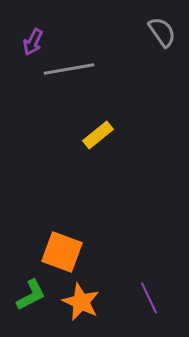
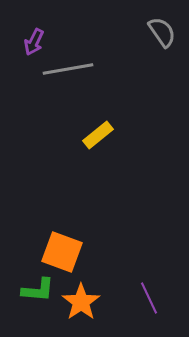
purple arrow: moved 1 px right
gray line: moved 1 px left
green L-shape: moved 7 px right, 5 px up; rotated 32 degrees clockwise
orange star: rotated 12 degrees clockwise
